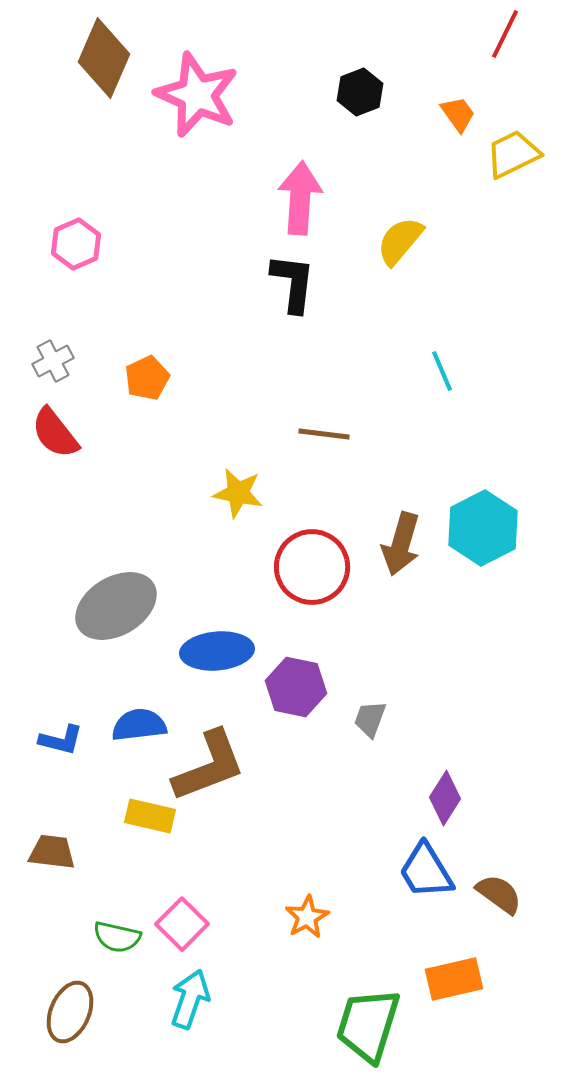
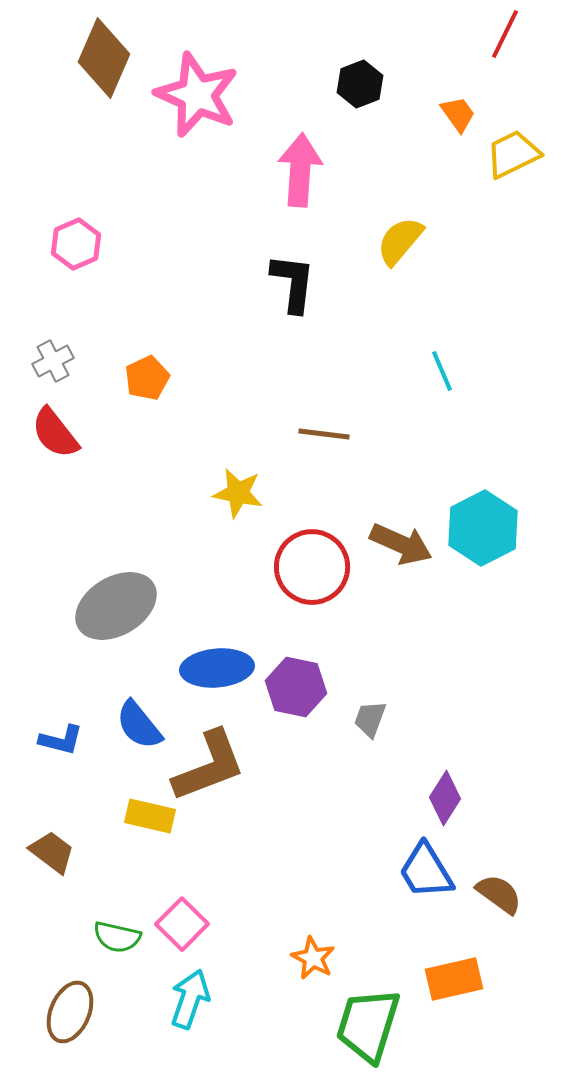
black hexagon: moved 8 px up
pink arrow: moved 28 px up
brown arrow: rotated 82 degrees counterclockwise
blue ellipse: moved 17 px down
blue semicircle: rotated 122 degrees counterclockwise
brown trapezoid: rotated 30 degrees clockwise
orange star: moved 6 px right, 41 px down; rotated 15 degrees counterclockwise
